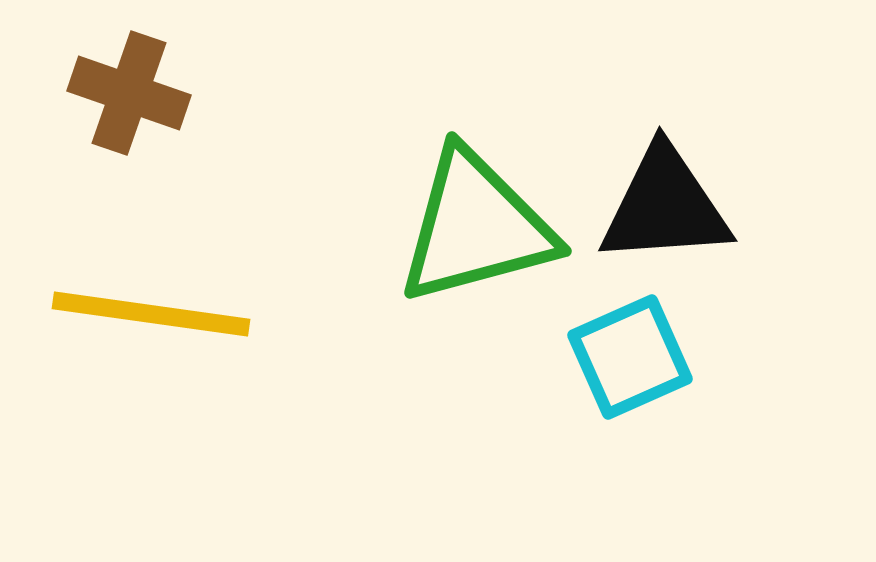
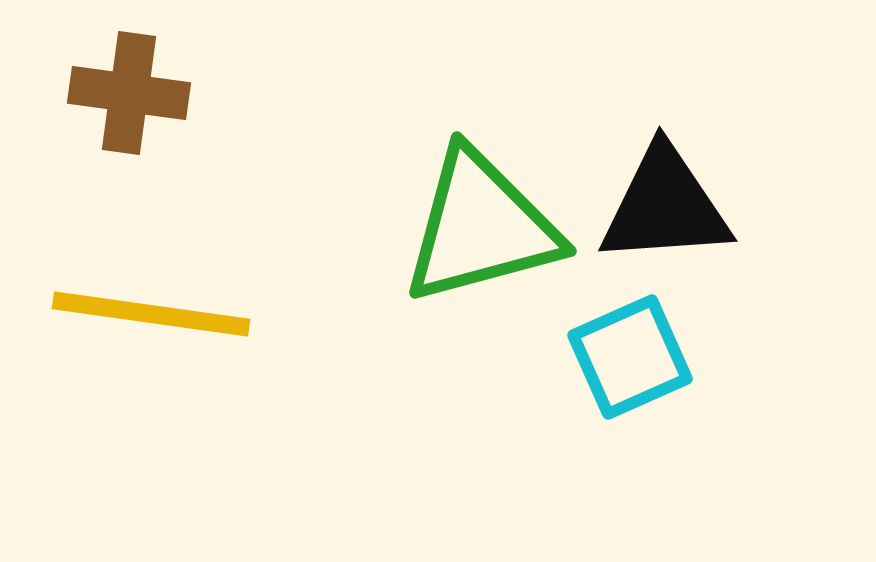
brown cross: rotated 11 degrees counterclockwise
green triangle: moved 5 px right
